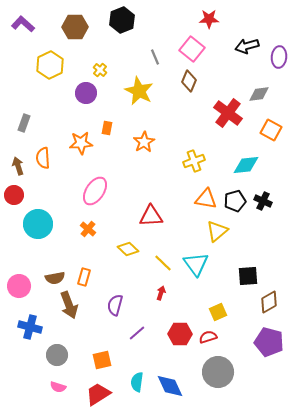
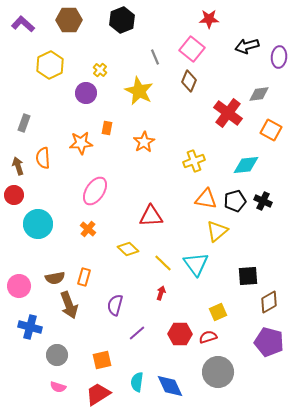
brown hexagon at (75, 27): moved 6 px left, 7 px up
